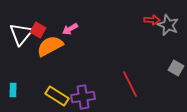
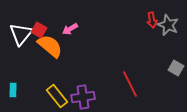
red arrow: rotated 77 degrees clockwise
red square: moved 1 px right
orange semicircle: rotated 68 degrees clockwise
yellow rectangle: rotated 20 degrees clockwise
